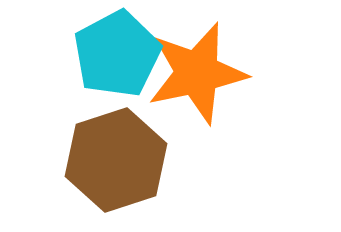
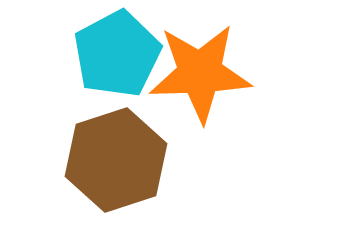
orange star: moved 3 px right; rotated 10 degrees clockwise
